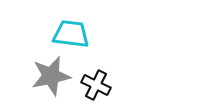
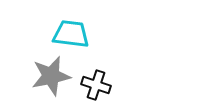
black cross: rotated 8 degrees counterclockwise
